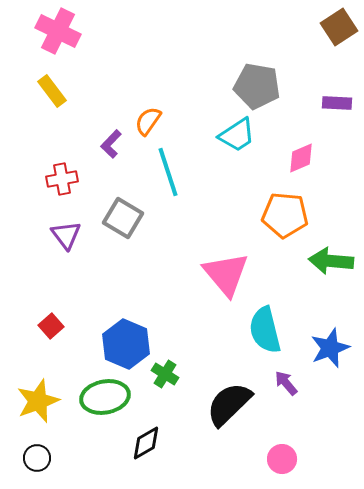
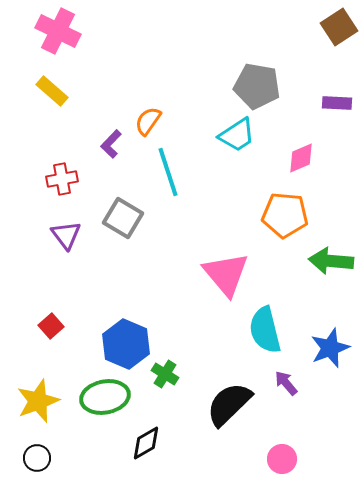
yellow rectangle: rotated 12 degrees counterclockwise
